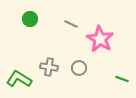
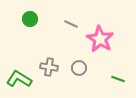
green line: moved 4 px left
